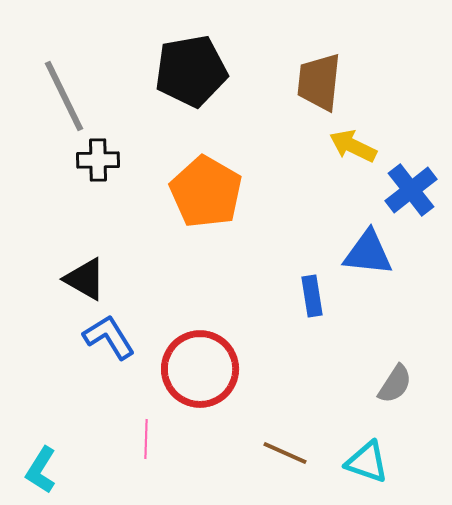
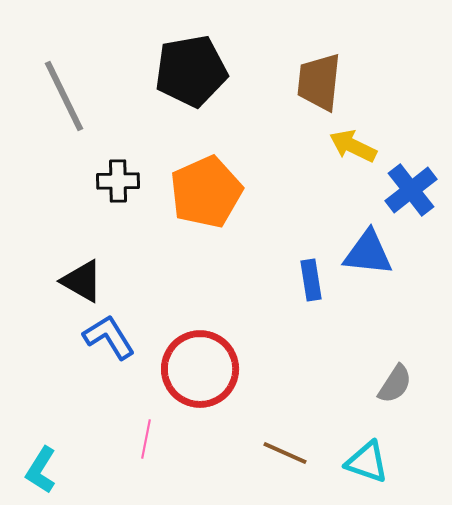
black cross: moved 20 px right, 21 px down
orange pentagon: rotated 18 degrees clockwise
black triangle: moved 3 px left, 2 px down
blue rectangle: moved 1 px left, 16 px up
pink line: rotated 9 degrees clockwise
